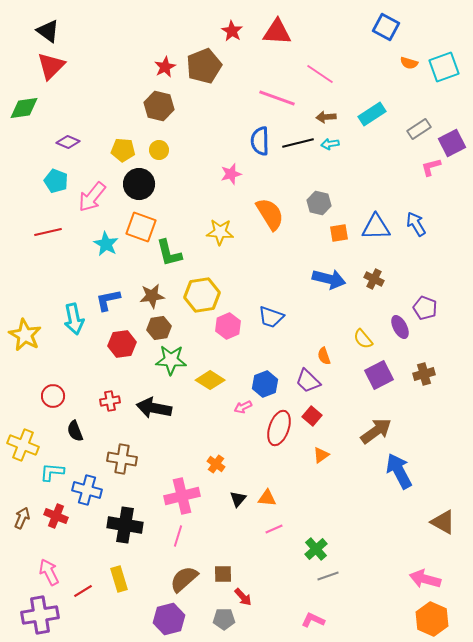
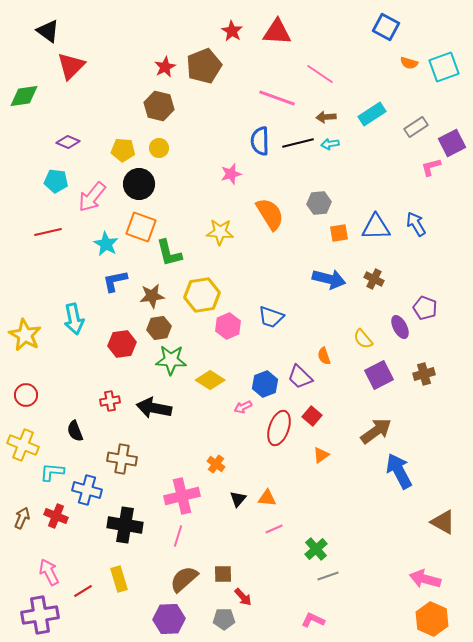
red triangle at (51, 66): moved 20 px right
green diamond at (24, 108): moved 12 px up
gray rectangle at (419, 129): moved 3 px left, 2 px up
yellow circle at (159, 150): moved 2 px up
cyan pentagon at (56, 181): rotated 15 degrees counterclockwise
gray hexagon at (319, 203): rotated 20 degrees counterclockwise
blue L-shape at (108, 300): moved 7 px right, 19 px up
purple trapezoid at (308, 381): moved 8 px left, 4 px up
red circle at (53, 396): moved 27 px left, 1 px up
purple hexagon at (169, 619): rotated 12 degrees clockwise
